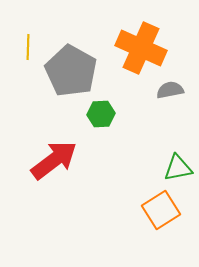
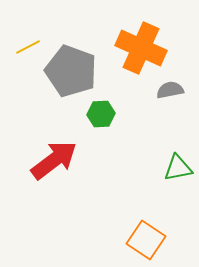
yellow line: rotated 60 degrees clockwise
gray pentagon: rotated 9 degrees counterclockwise
orange square: moved 15 px left, 30 px down; rotated 24 degrees counterclockwise
